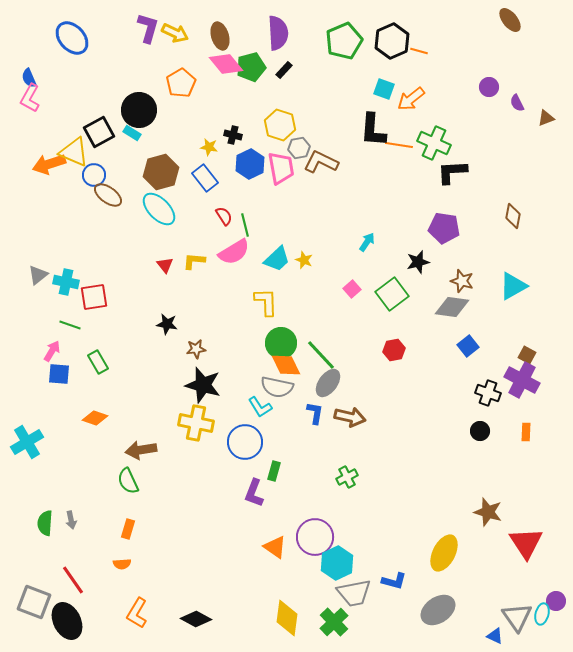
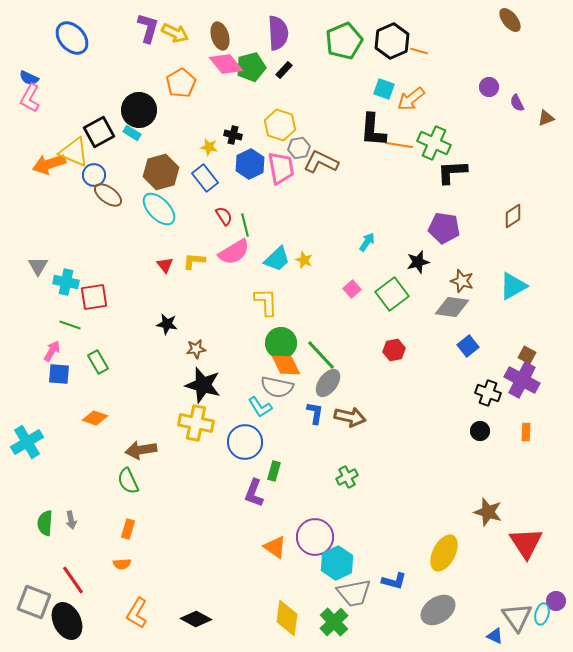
blue semicircle at (29, 78): rotated 42 degrees counterclockwise
brown diamond at (513, 216): rotated 45 degrees clockwise
gray triangle at (38, 275): moved 9 px up; rotated 20 degrees counterclockwise
